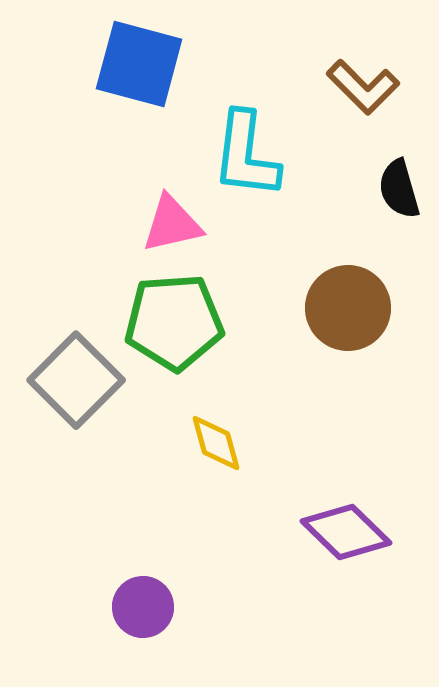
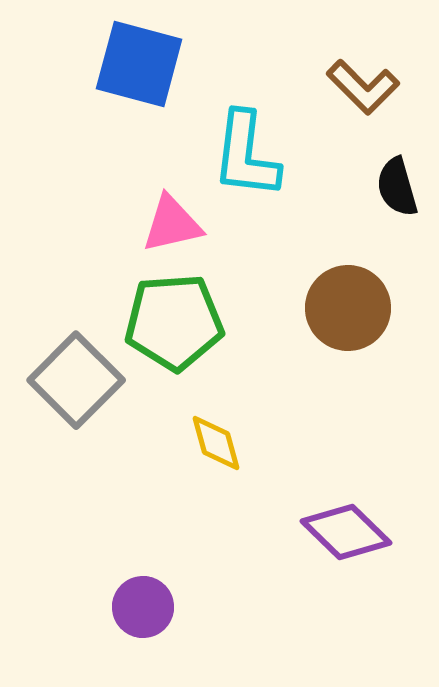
black semicircle: moved 2 px left, 2 px up
